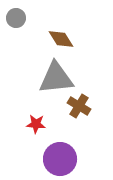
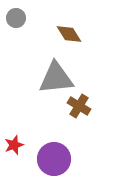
brown diamond: moved 8 px right, 5 px up
red star: moved 22 px left, 21 px down; rotated 24 degrees counterclockwise
purple circle: moved 6 px left
